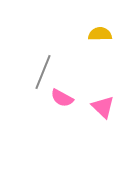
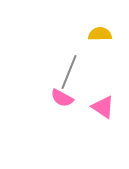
gray line: moved 26 px right
pink triangle: rotated 10 degrees counterclockwise
